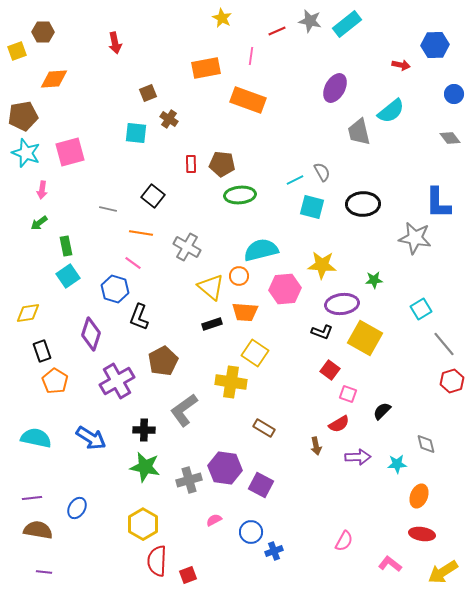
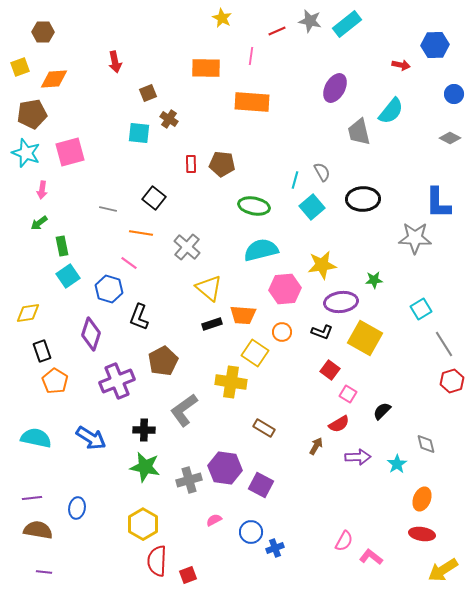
red arrow at (115, 43): moved 19 px down
yellow square at (17, 51): moved 3 px right, 16 px down
orange rectangle at (206, 68): rotated 12 degrees clockwise
orange rectangle at (248, 100): moved 4 px right, 2 px down; rotated 16 degrees counterclockwise
cyan semicircle at (391, 111): rotated 12 degrees counterclockwise
brown pentagon at (23, 116): moved 9 px right, 2 px up
cyan square at (136, 133): moved 3 px right
gray diamond at (450, 138): rotated 25 degrees counterclockwise
cyan line at (295, 180): rotated 48 degrees counterclockwise
green ellipse at (240, 195): moved 14 px right, 11 px down; rotated 16 degrees clockwise
black square at (153, 196): moved 1 px right, 2 px down
black ellipse at (363, 204): moved 5 px up
cyan square at (312, 207): rotated 35 degrees clockwise
gray star at (415, 238): rotated 8 degrees counterclockwise
green rectangle at (66, 246): moved 4 px left
gray cross at (187, 247): rotated 12 degrees clockwise
pink line at (133, 263): moved 4 px left
yellow star at (322, 265): rotated 12 degrees counterclockwise
orange circle at (239, 276): moved 43 px right, 56 px down
yellow triangle at (211, 287): moved 2 px left, 1 px down
blue hexagon at (115, 289): moved 6 px left
purple ellipse at (342, 304): moved 1 px left, 2 px up
orange trapezoid at (245, 312): moved 2 px left, 3 px down
gray line at (444, 344): rotated 8 degrees clockwise
purple cross at (117, 381): rotated 8 degrees clockwise
pink square at (348, 394): rotated 12 degrees clockwise
brown arrow at (316, 446): rotated 138 degrees counterclockwise
cyan star at (397, 464): rotated 30 degrees counterclockwise
orange ellipse at (419, 496): moved 3 px right, 3 px down
blue ellipse at (77, 508): rotated 20 degrees counterclockwise
blue cross at (274, 551): moved 1 px right, 3 px up
pink L-shape at (390, 564): moved 19 px left, 7 px up
yellow arrow at (443, 572): moved 2 px up
